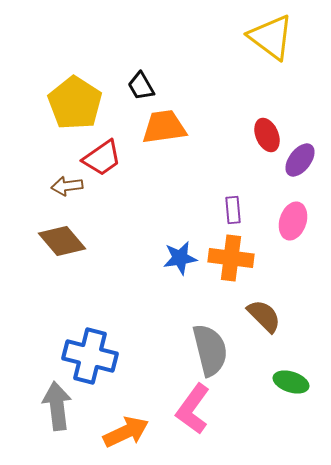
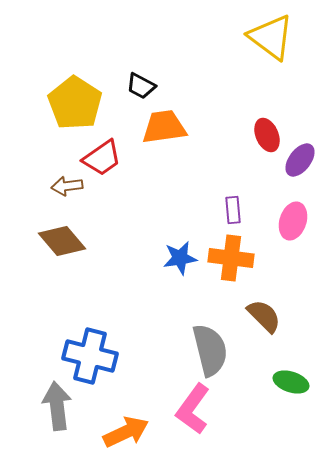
black trapezoid: rotated 32 degrees counterclockwise
